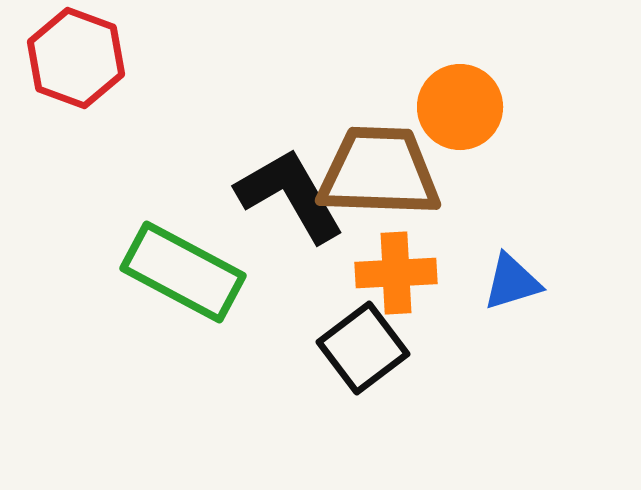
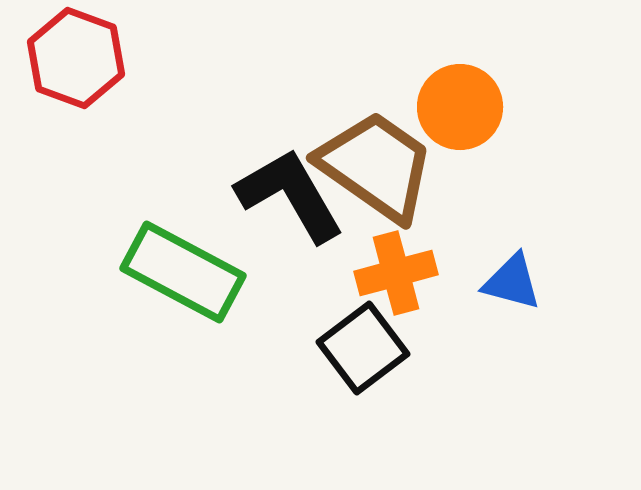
brown trapezoid: moved 3 px left, 6 px up; rotated 33 degrees clockwise
orange cross: rotated 12 degrees counterclockwise
blue triangle: rotated 32 degrees clockwise
